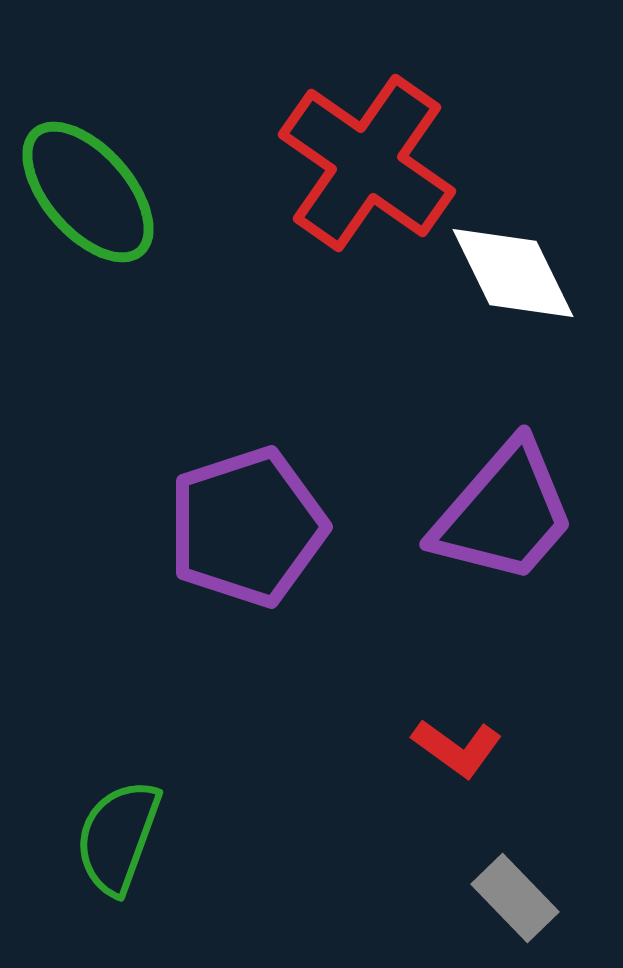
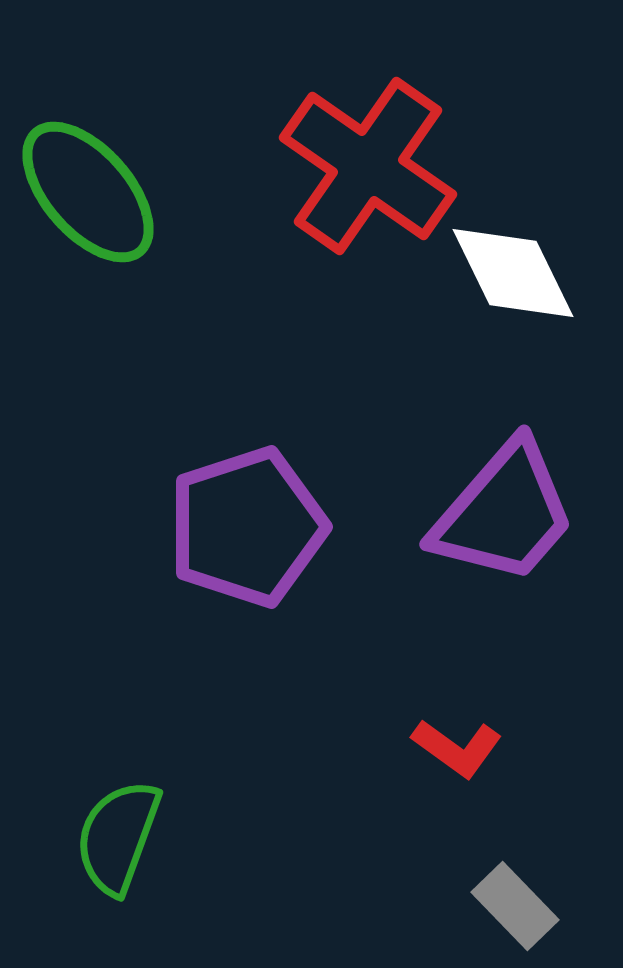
red cross: moved 1 px right, 3 px down
gray rectangle: moved 8 px down
